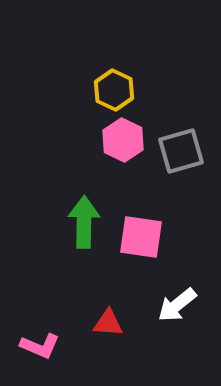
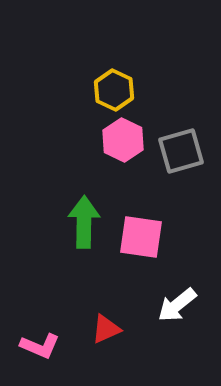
red triangle: moved 2 px left, 6 px down; rotated 28 degrees counterclockwise
